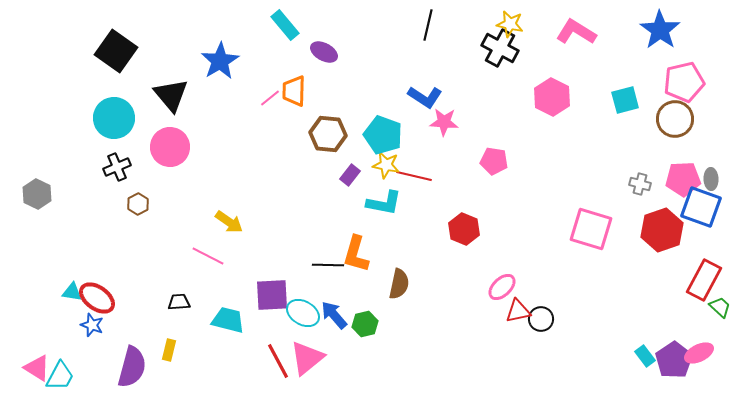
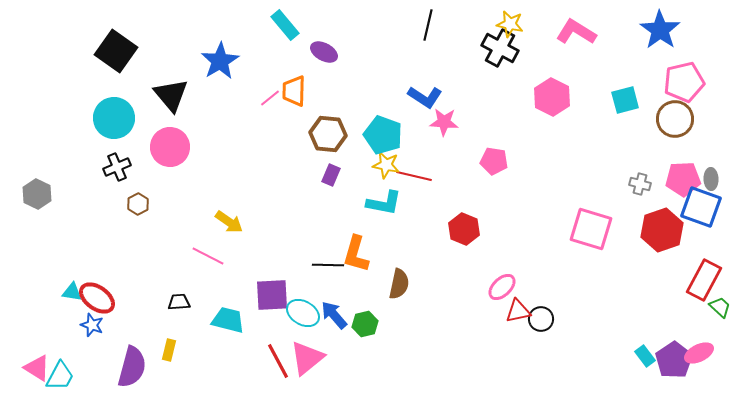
purple rectangle at (350, 175): moved 19 px left; rotated 15 degrees counterclockwise
